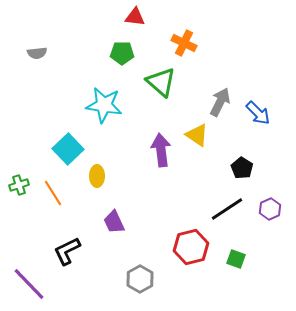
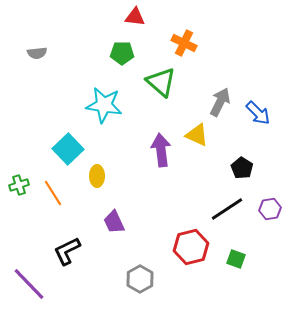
yellow triangle: rotated 10 degrees counterclockwise
purple hexagon: rotated 15 degrees clockwise
